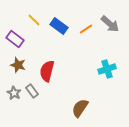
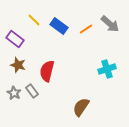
brown semicircle: moved 1 px right, 1 px up
